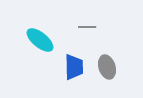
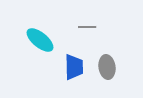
gray ellipse: rotated 10 degrees clockwise
